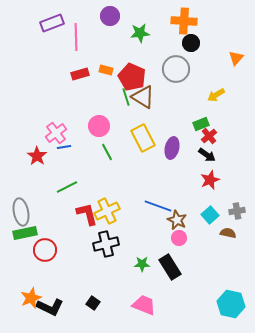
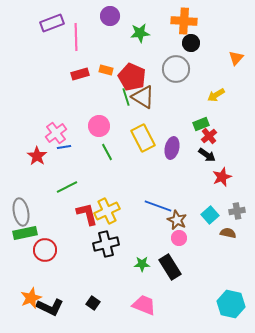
red star at (210, 180): moved 12 px right, 3 px up
